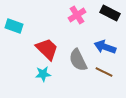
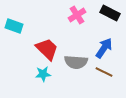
blue arrow: moved 1 px left, 1 px down; rotated 105 degrees clockwise
gray semicircle: moved 2 px left, 2 px down; rotated 60 degrees counterclockwise
